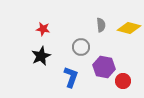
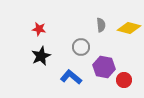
red star: moved 4 px left
blue L-shape: rotated 70 degrees counterclockwise
red circle: moved 1 px right, 1 px up
